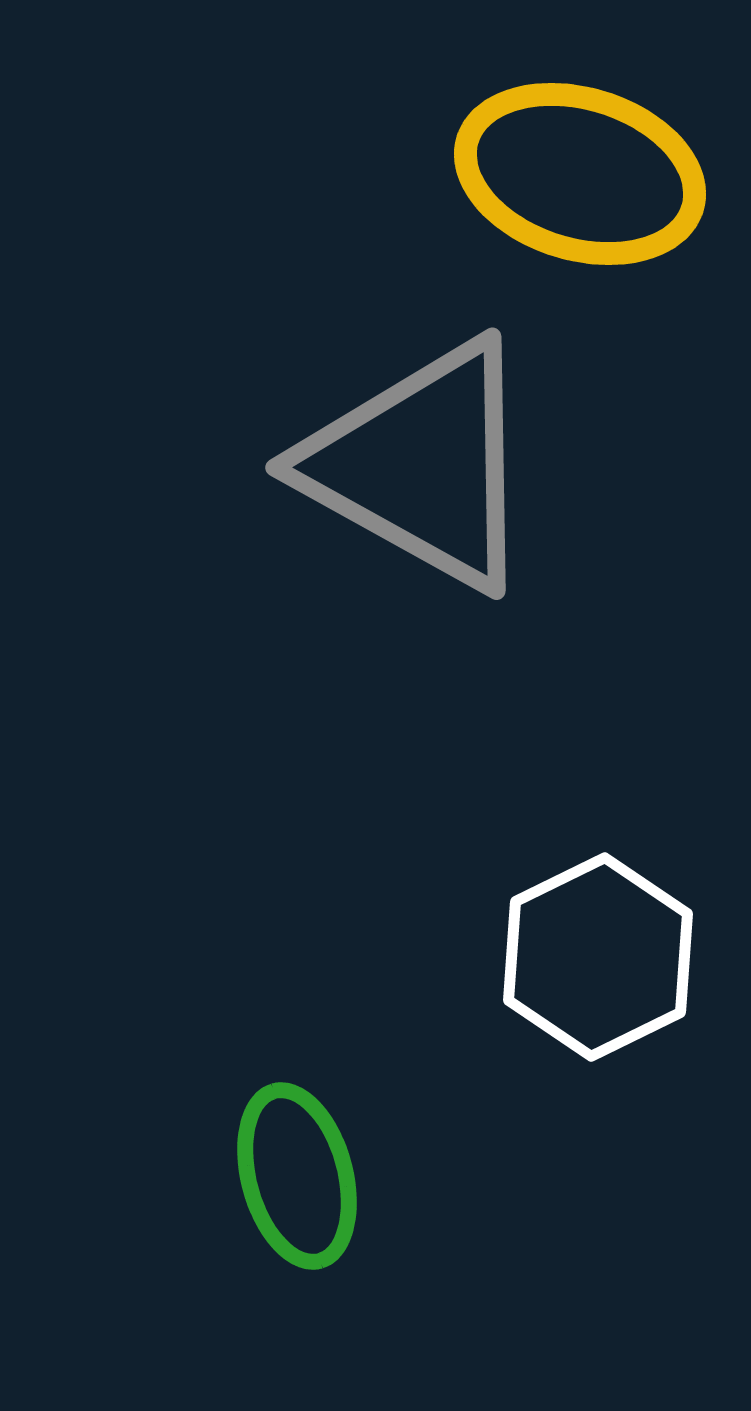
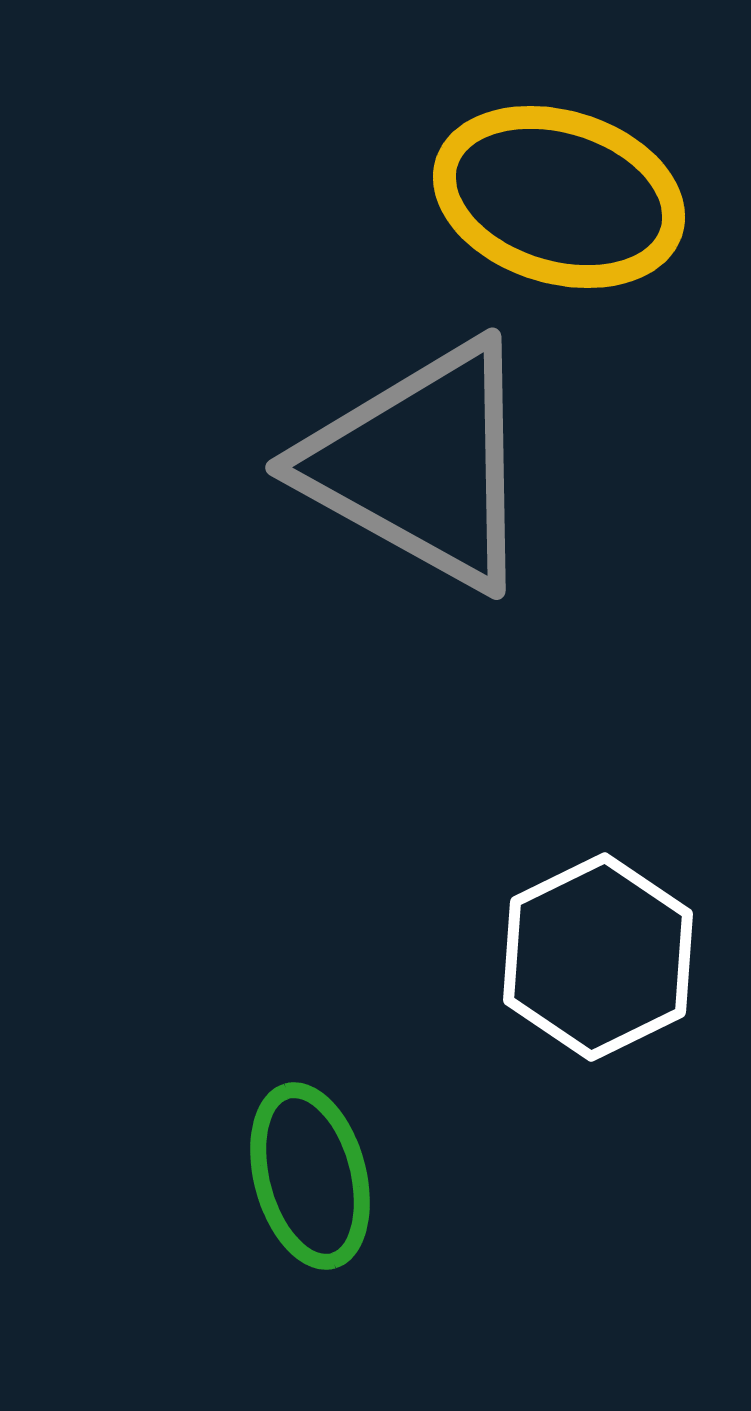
yellow ellipse: moved 21 px left, 23 px down
green ellipse: moved 13 px right
